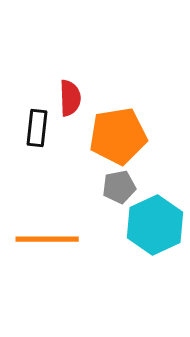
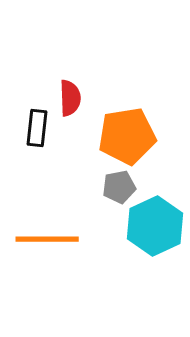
orange pentagon: moved 9 px right
cyan hexagon: moved 1 px down
